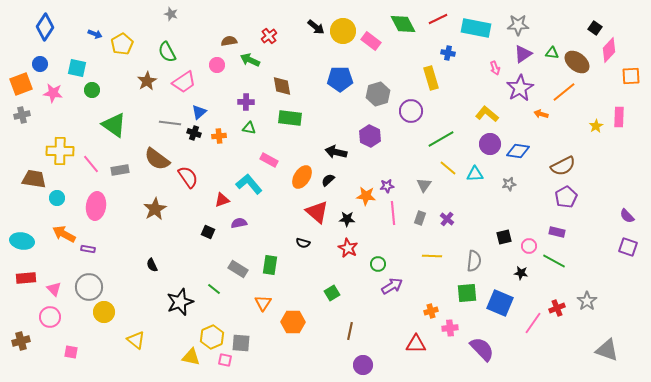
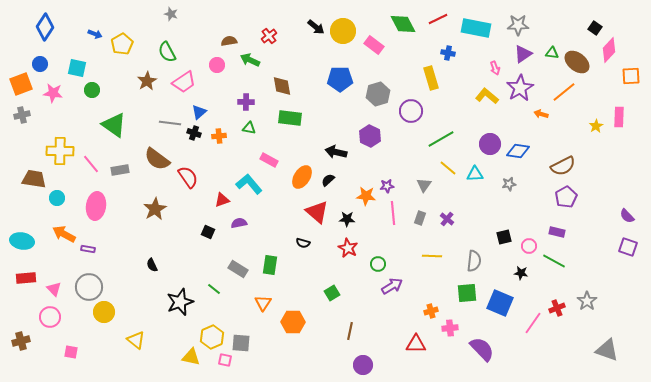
pink rectangle at (371, 41): moved 3 px right, 4 px down
yellow L-shape at (487, 114): moved 18 px up
